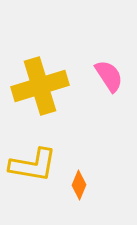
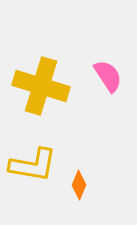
pink semicircle: moved 1 px left
yellow cross: moved 1 px right; rotated 34 degrees clockwise
